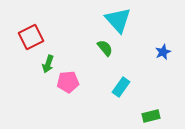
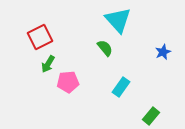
red square: moved 9 px right
green arrow: rotated 12 degrees clockwise
green rectangle: rotated 36 degrees counterclockwise
